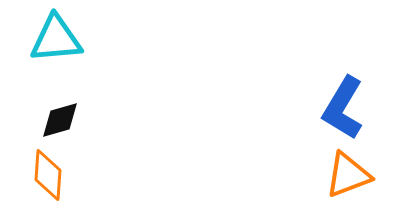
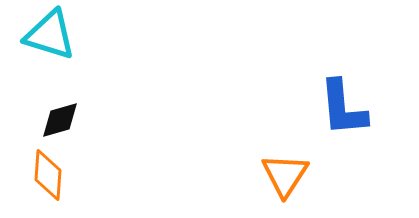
cyan triangle: moved 6 px left, 4 px up; rotated 22 degrees clockwise
blue L-shape: rotated 36 degrees counterclockwise
orange triangle: moved 63 px left; rotated 36 degrees counterclockwise
